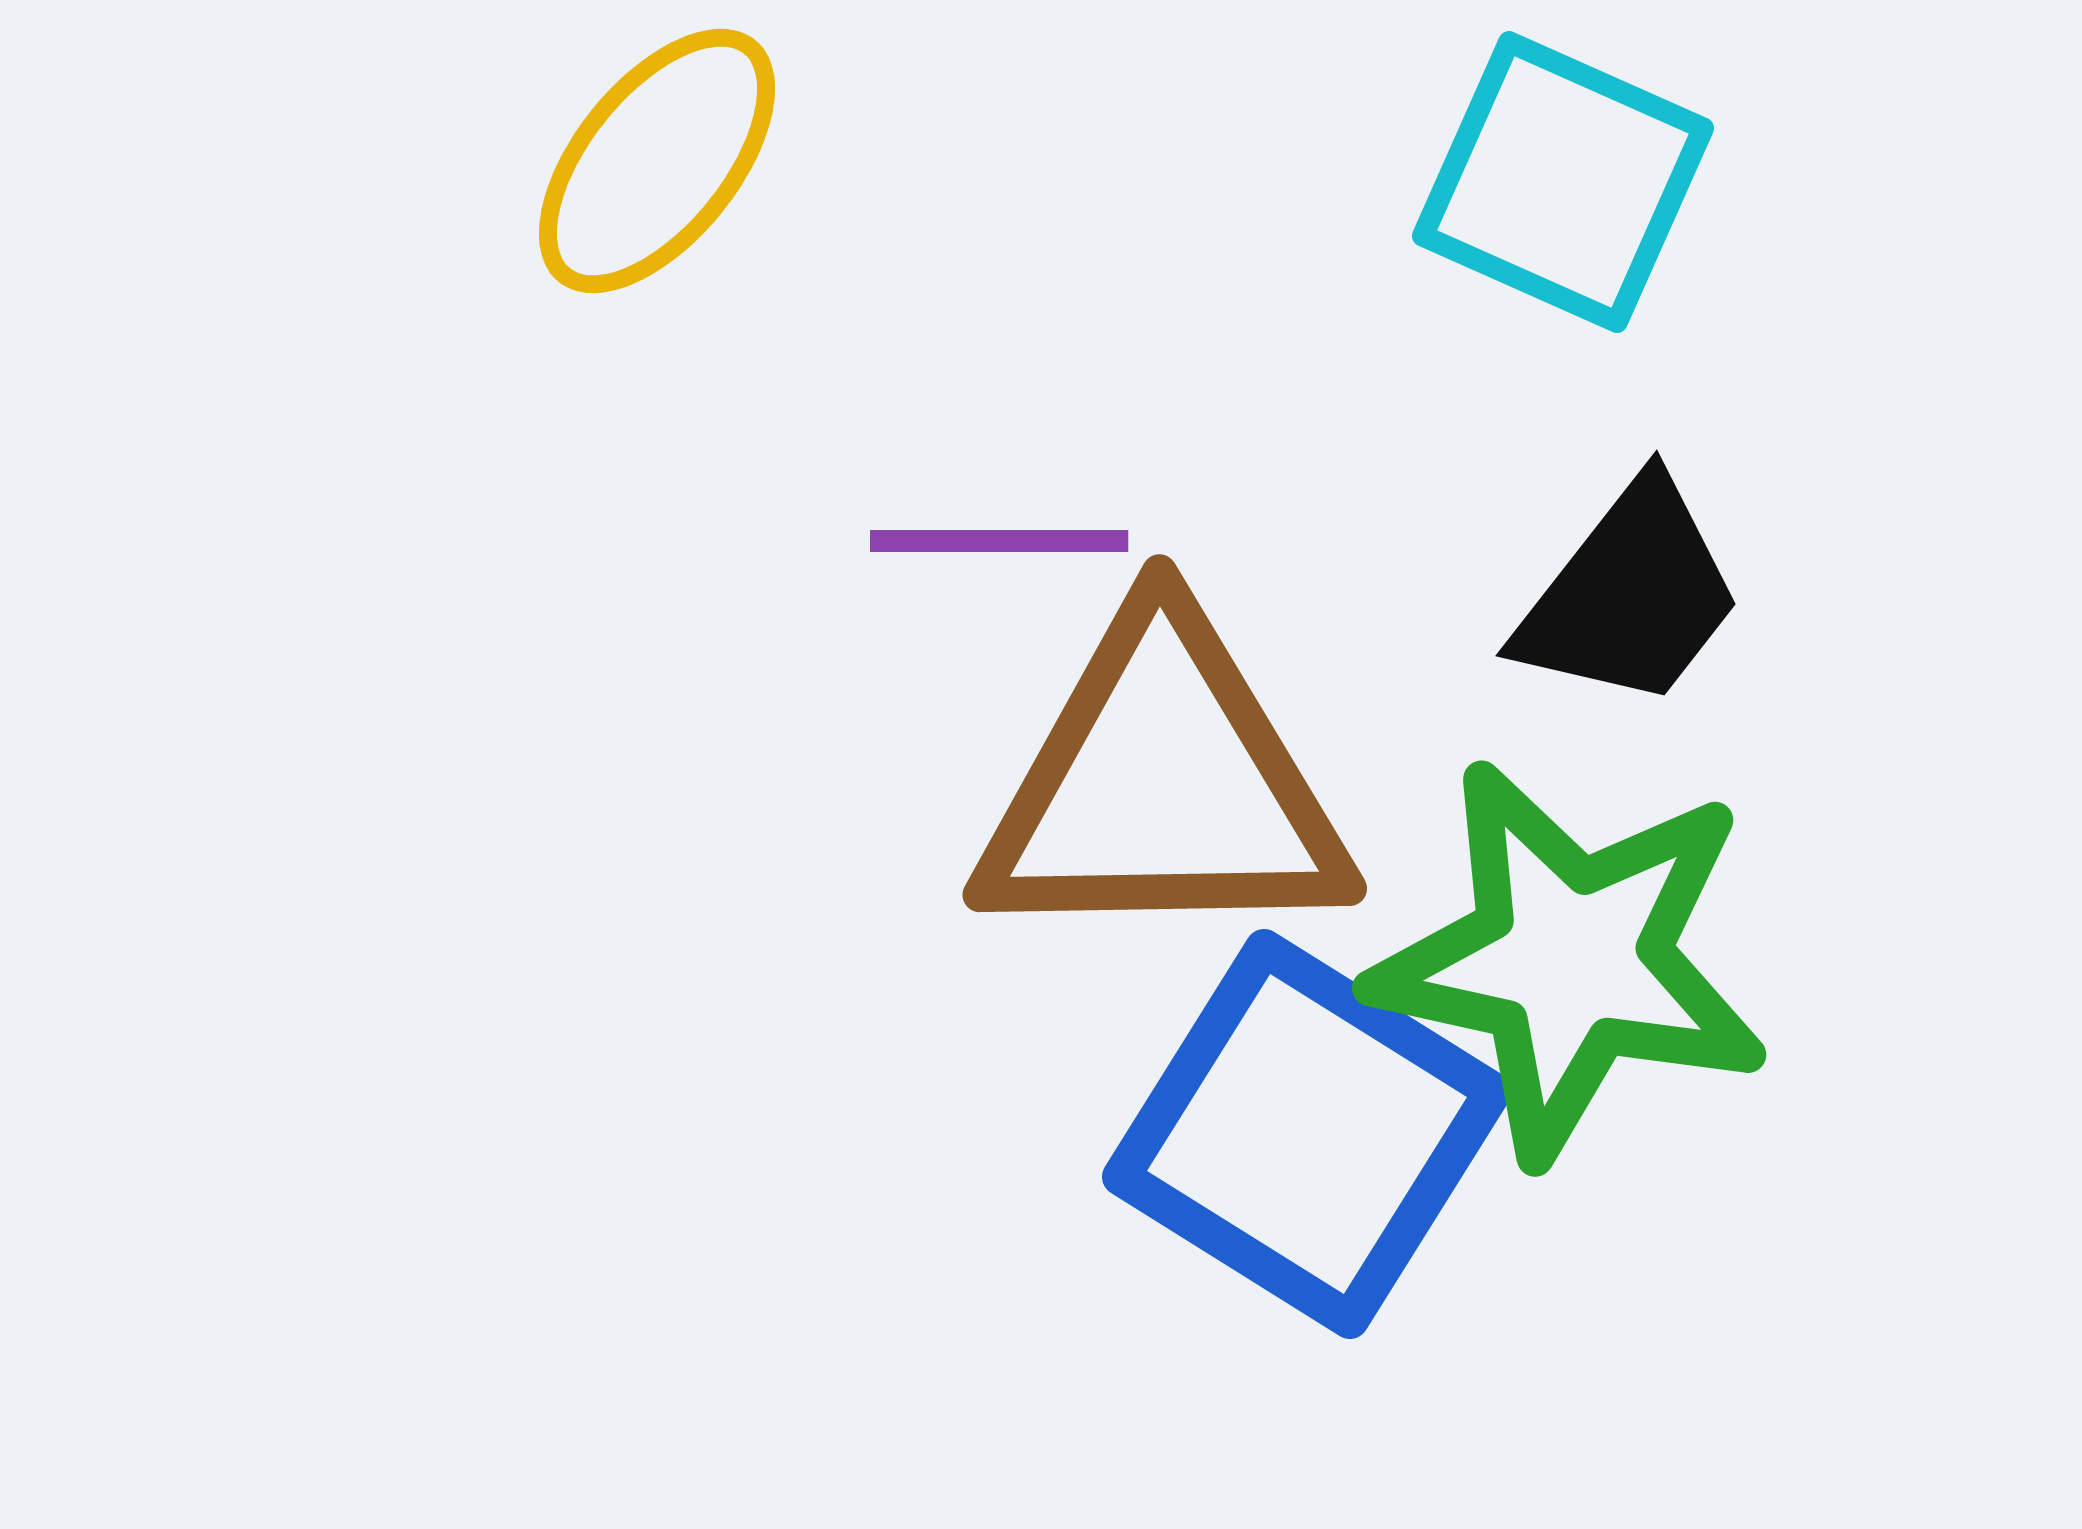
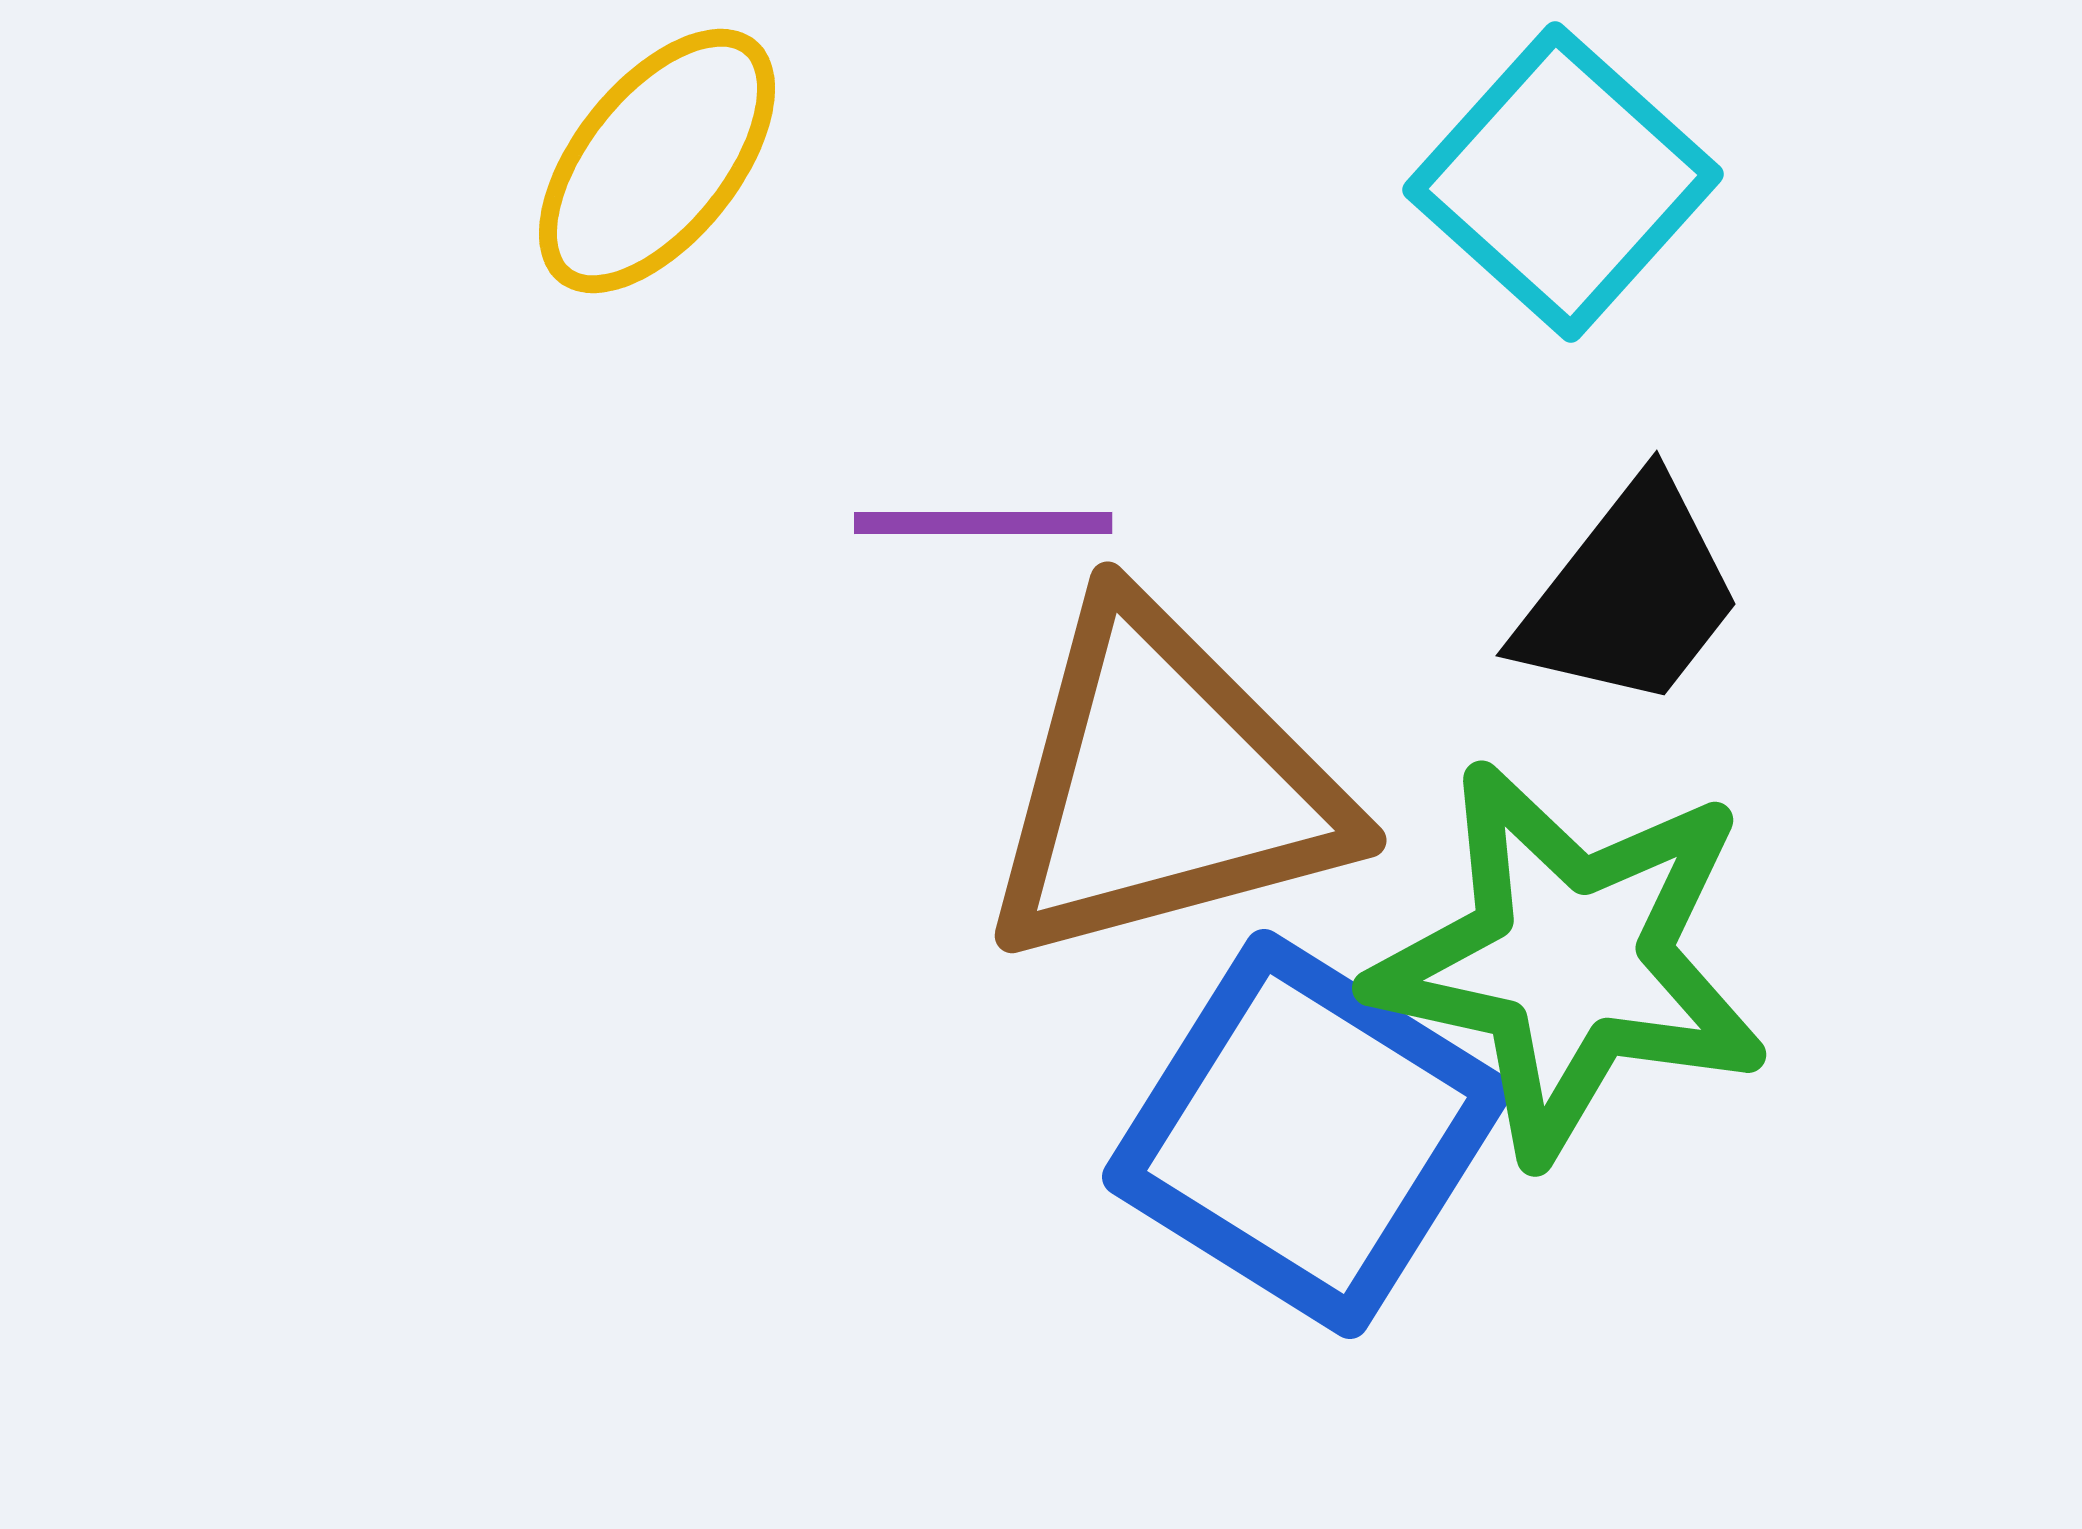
cyan square: rotated 18 degrees clockwise
purple line: moved 16 px left, 18 px up
brown triangle: rotated 14 degrees counterclockwise
